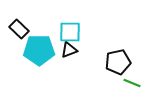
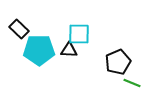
cyan square: moved 9 px right, 2 px down
black triangle: rotated 24 degrees clockwise
black pentagon: rotated 10 degrees counterclockwise
